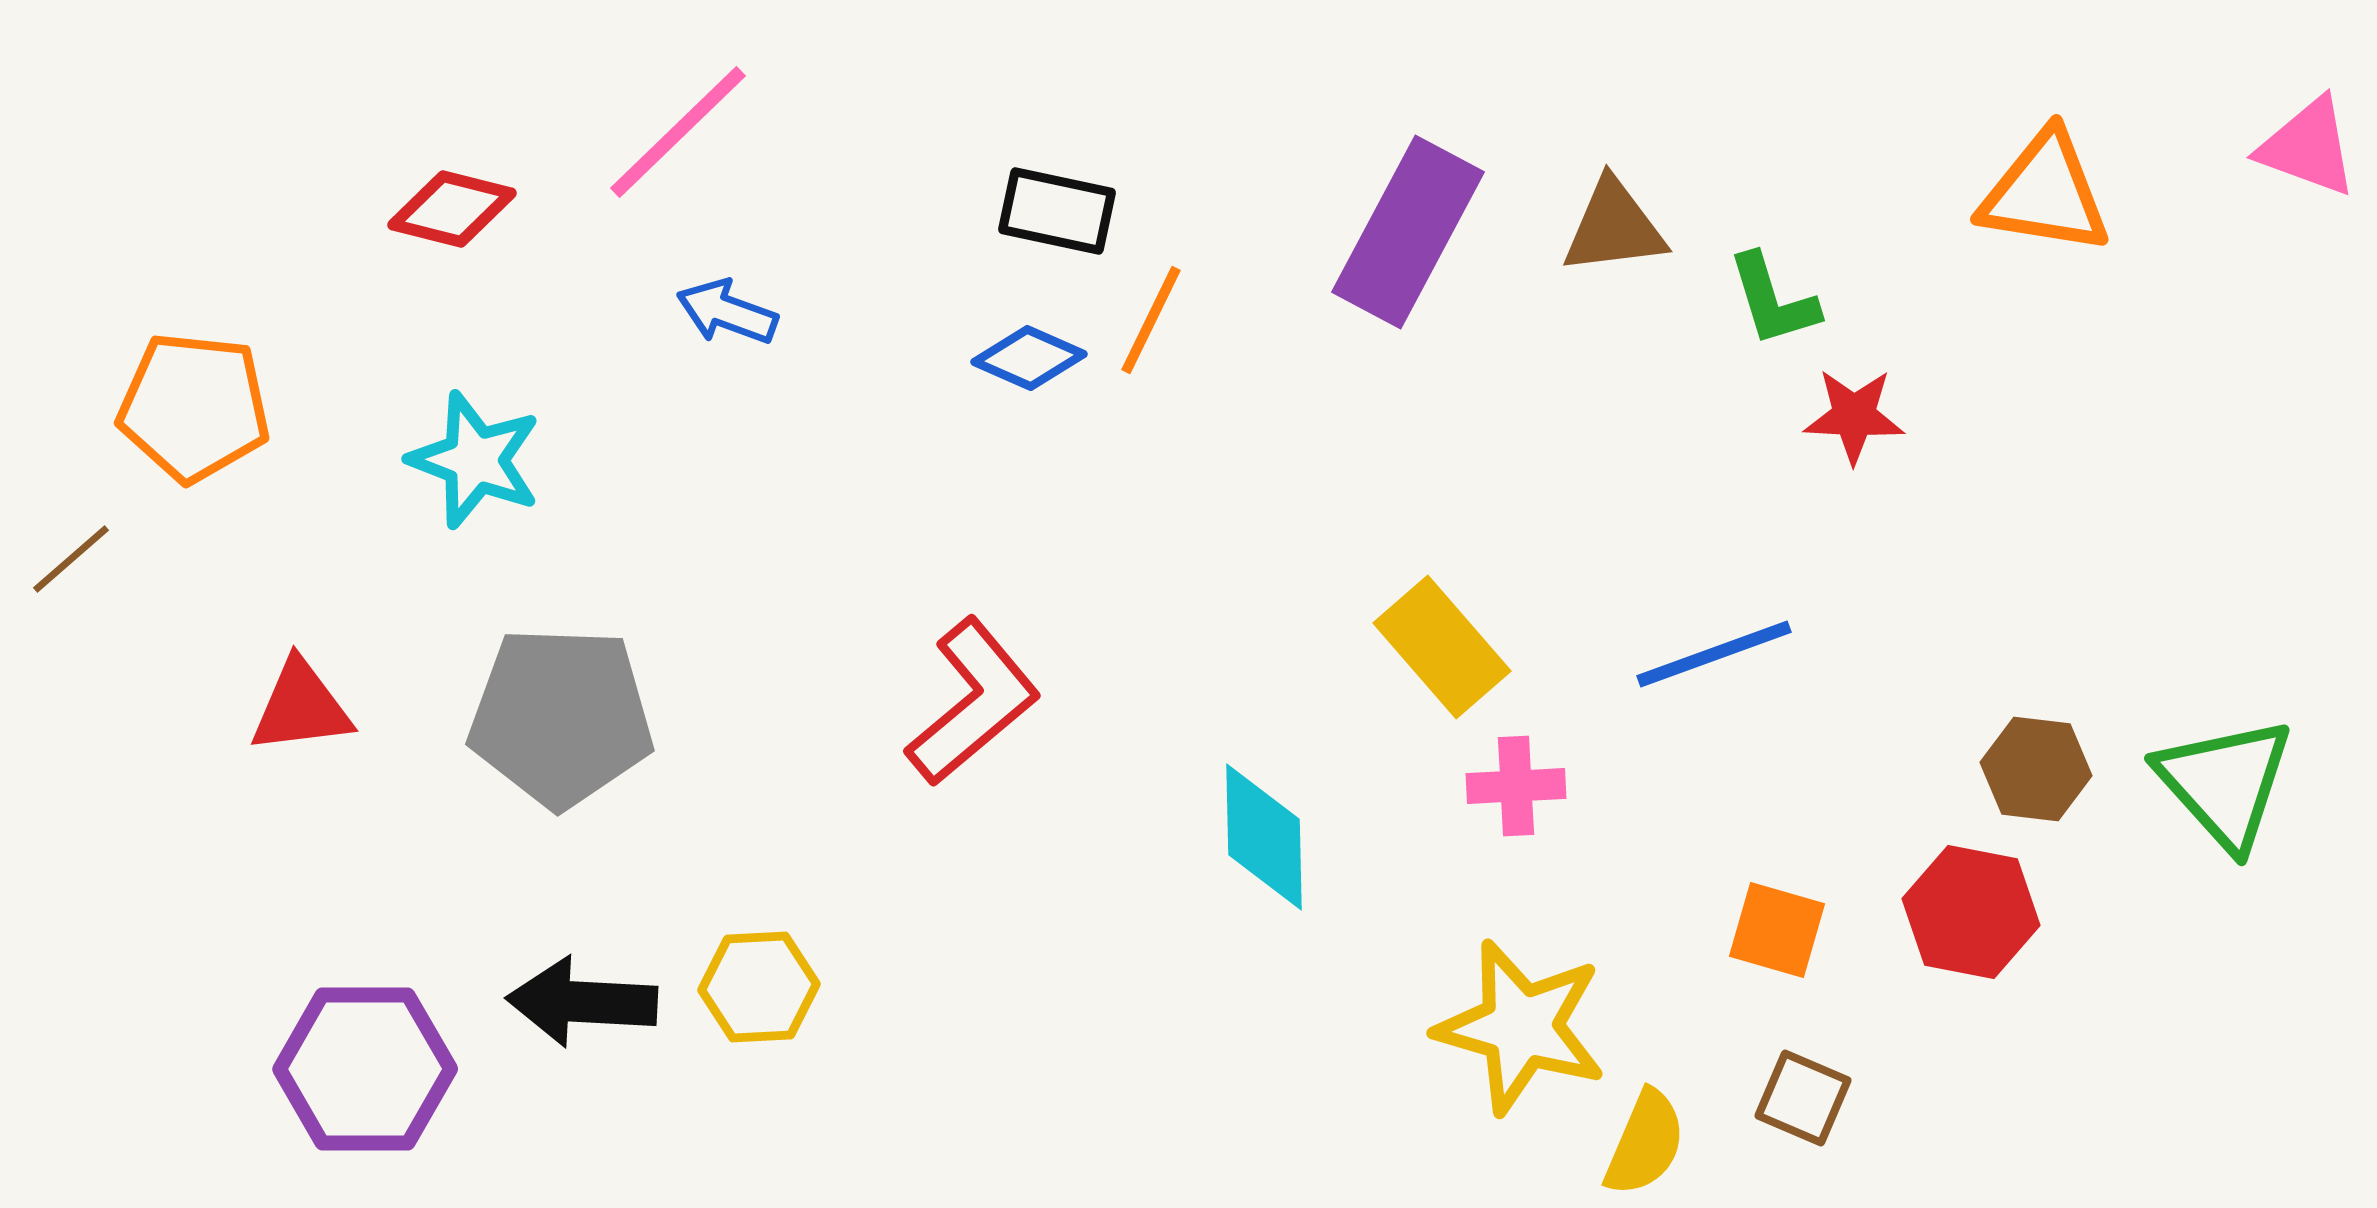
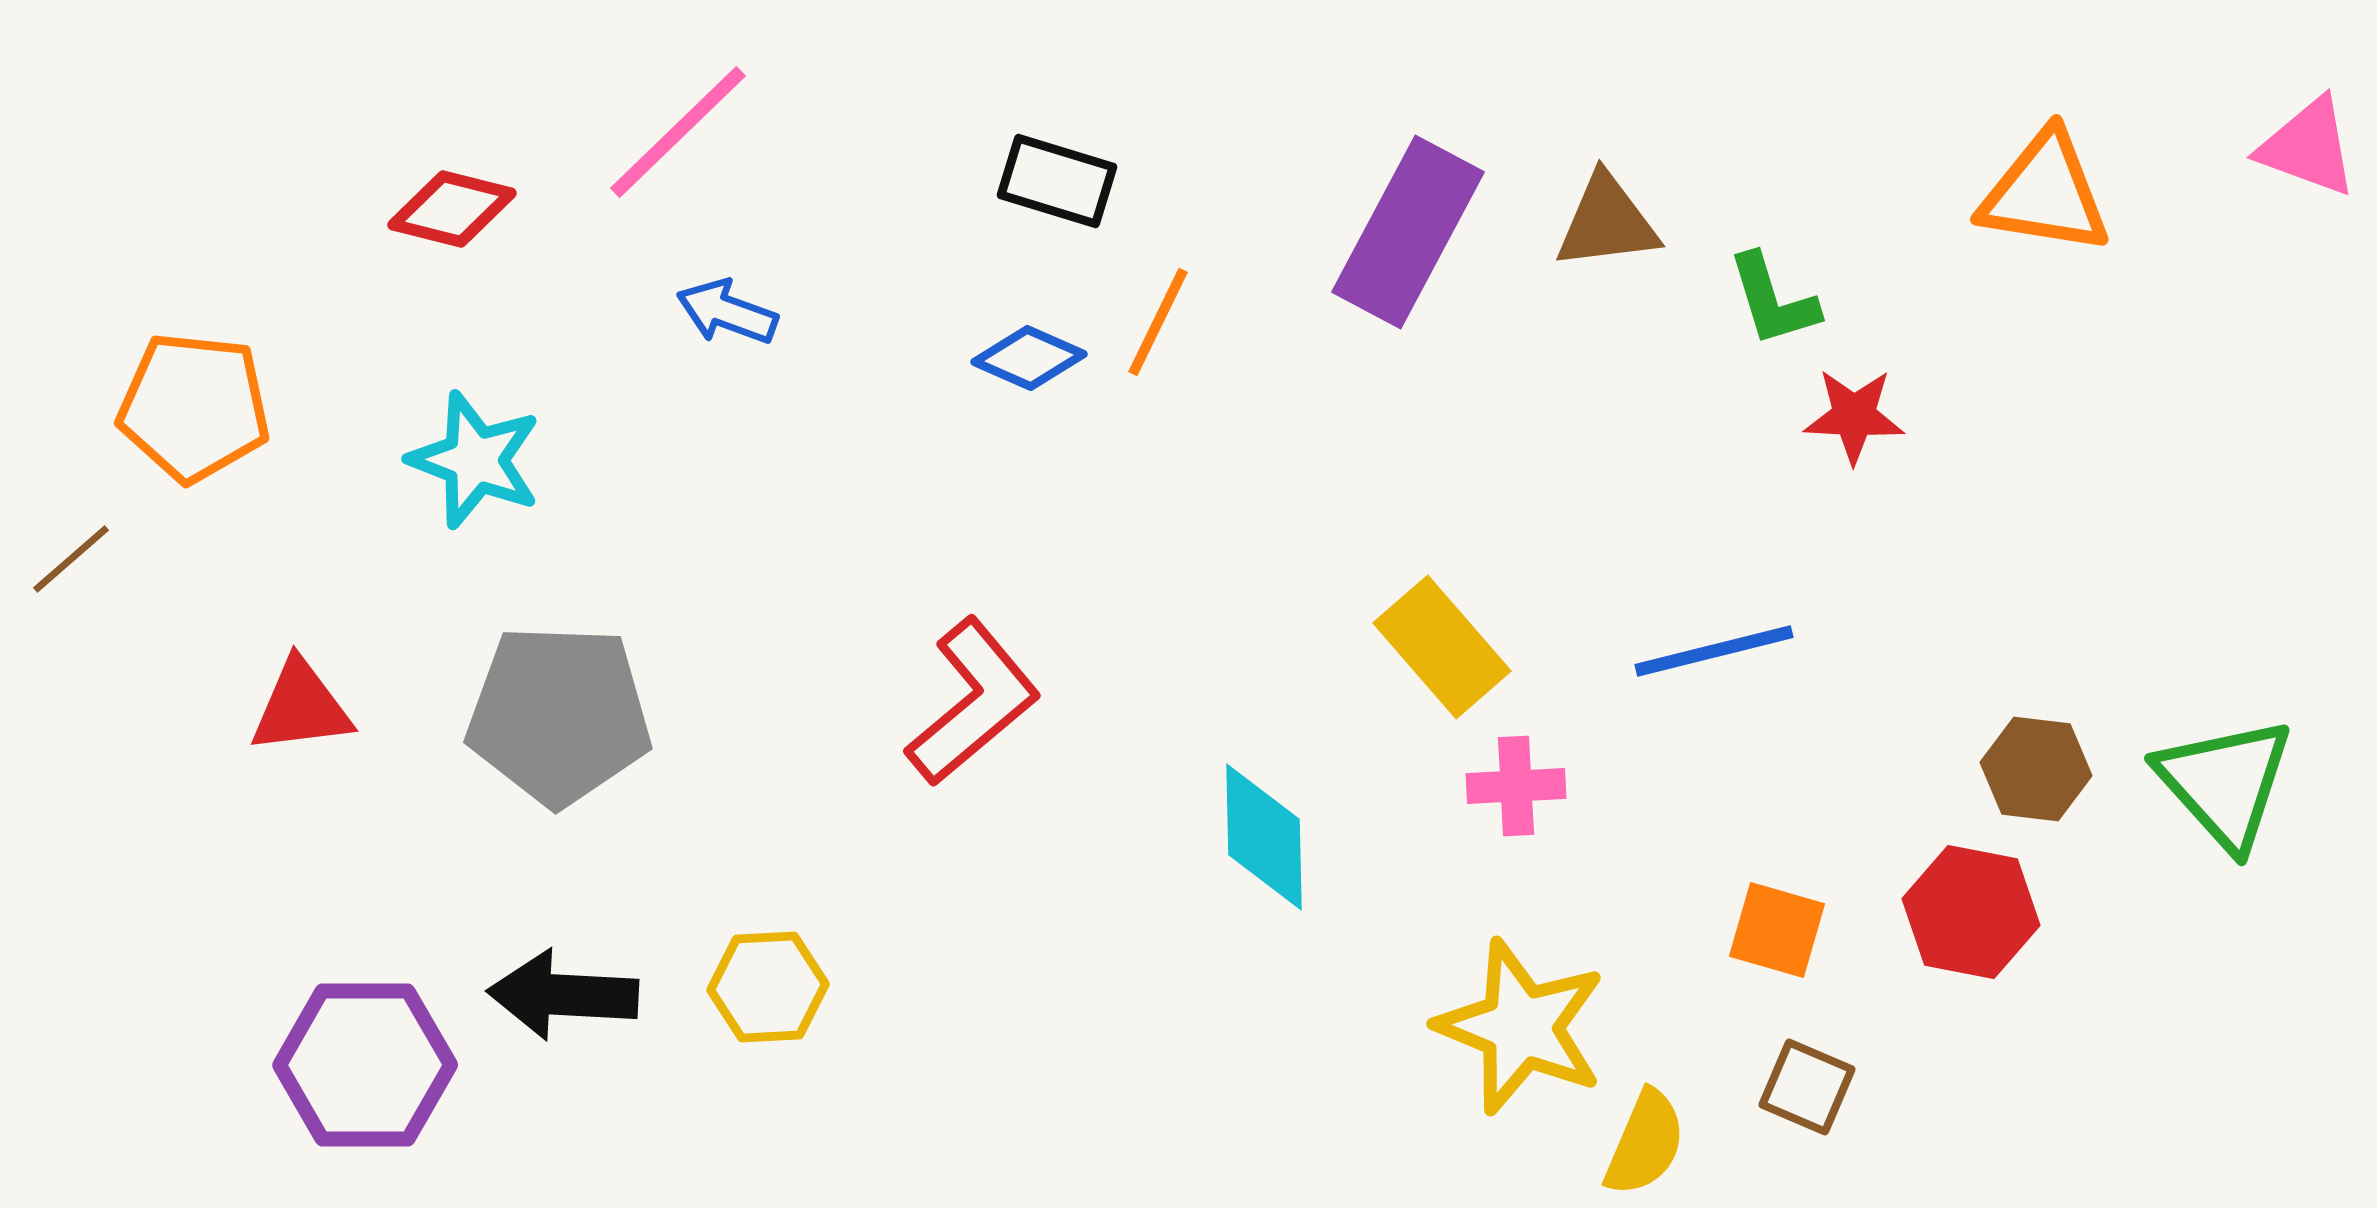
black rectangle: moved 30 px up; rotated 5 degrees clockwise
brown triangle: moved 7 px left, 5 px up
orange line: moved 7 px right, 2 px down
blue line: moved 3 px up; rotated 6 degrees clockwise
gray pentagon: moved 2 px left, 2 px up
yellow hexagon: moved 9 px right
black arrow: moved 19 px left, 7 px up
yellow star: rotated 6 degrees clockwise
purple hexagon: moved 4 px up
brown square: moved 4 px right, 11 px up
